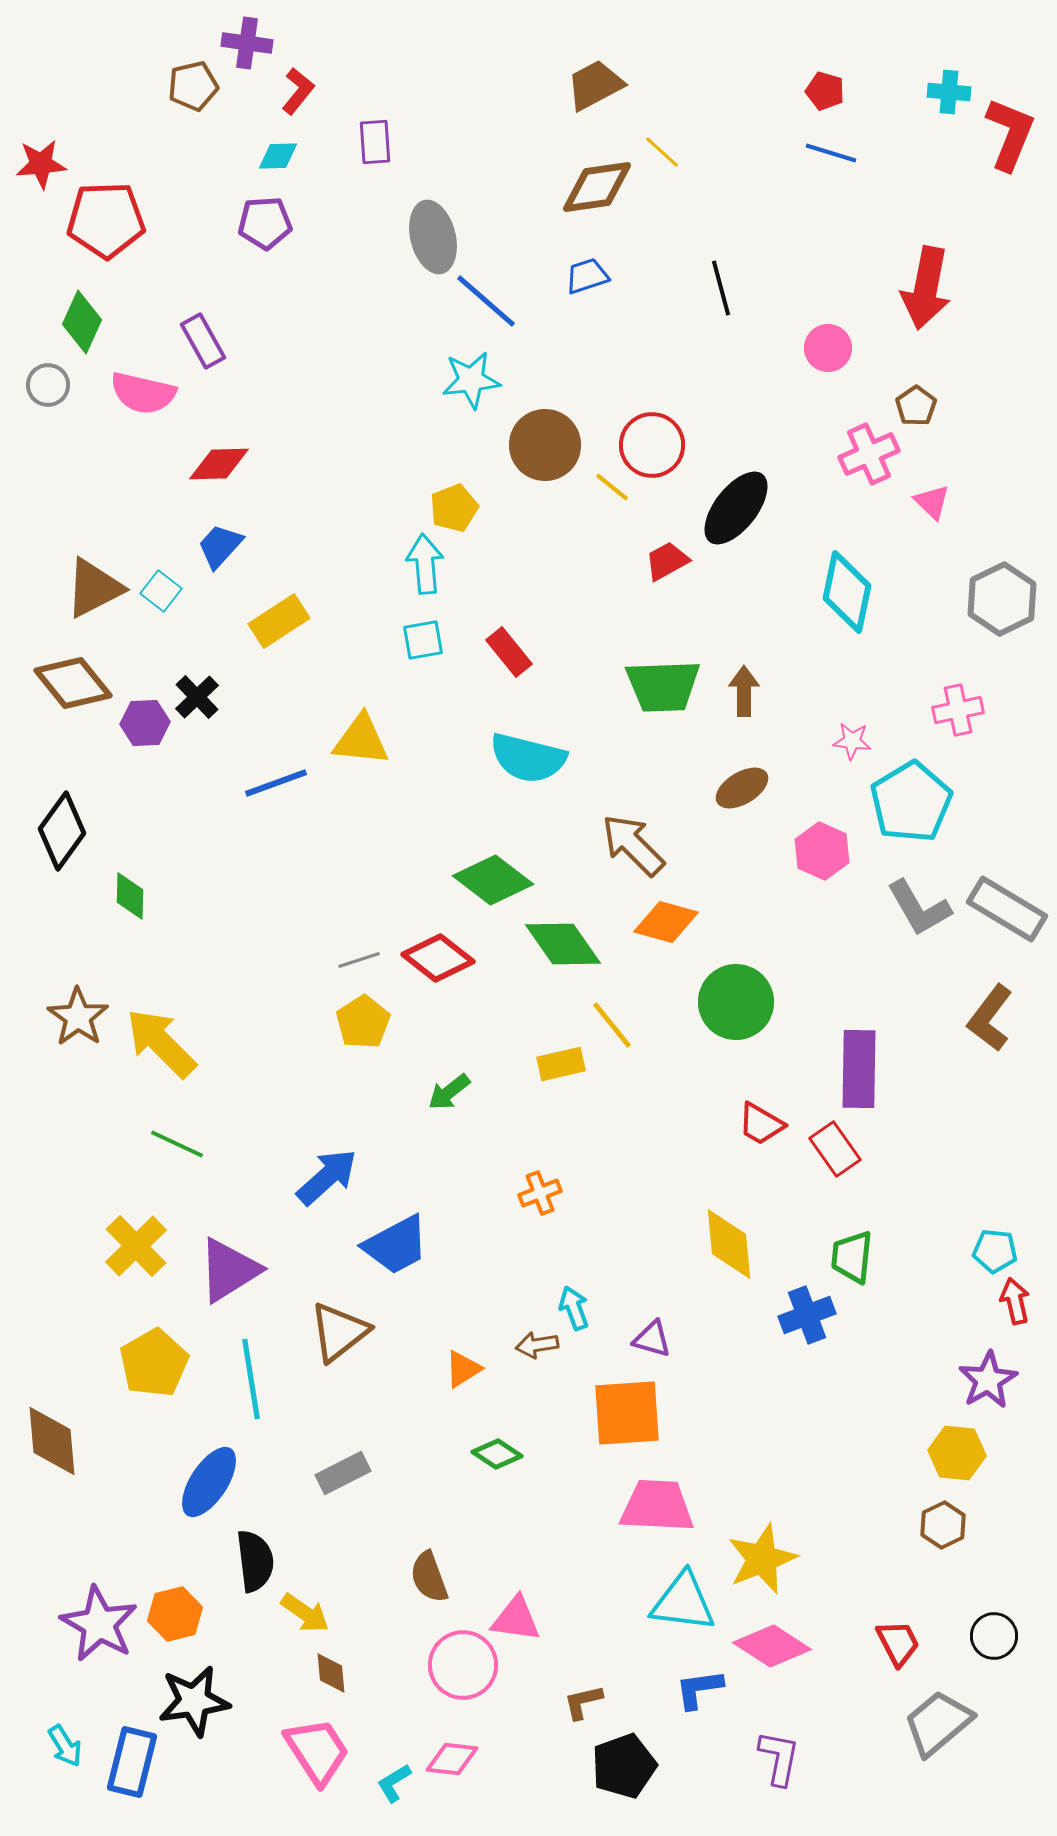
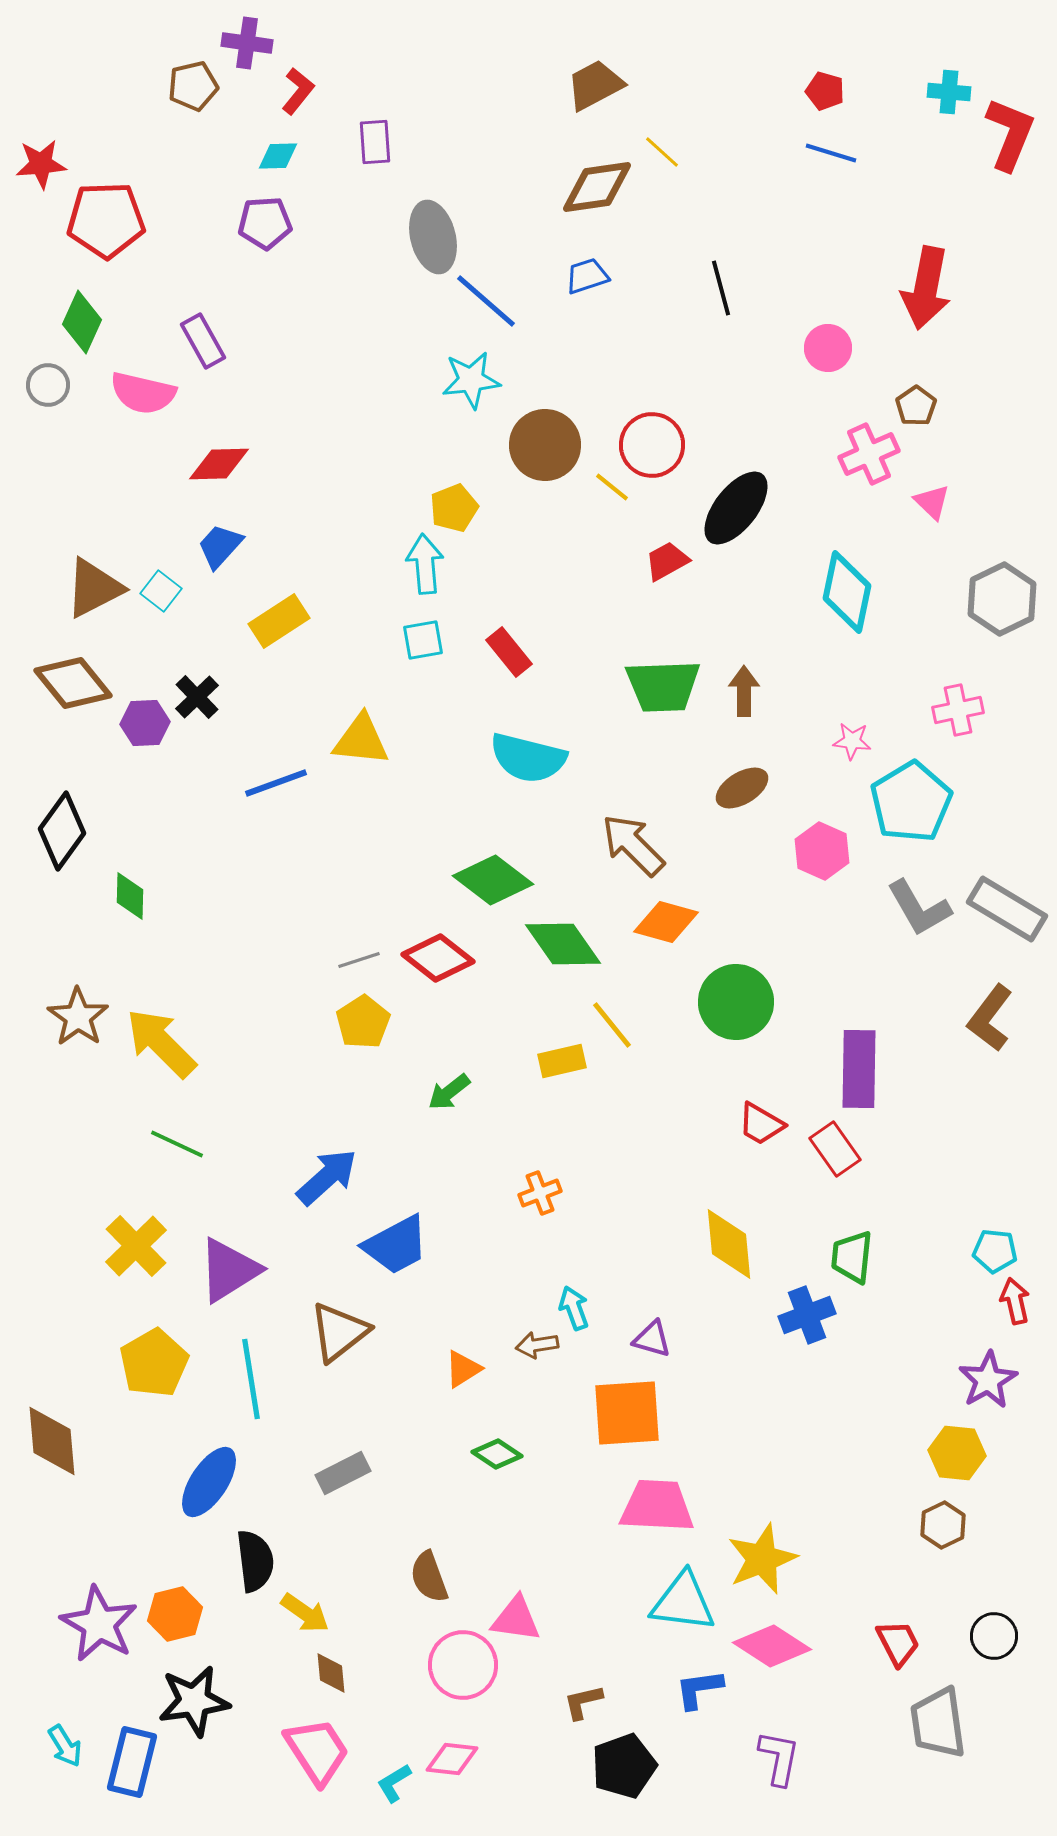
yellow rectangle at (561, 1064): moved 1 px right, 3 px up
gray trapezoid at (938, 1723): rotated 58 degrees counterclockwise
